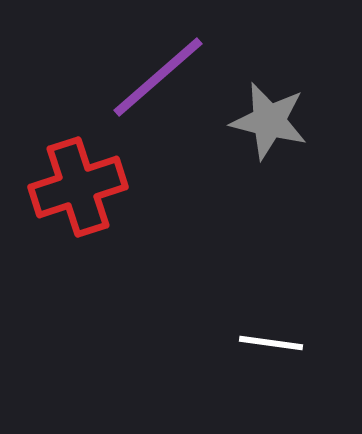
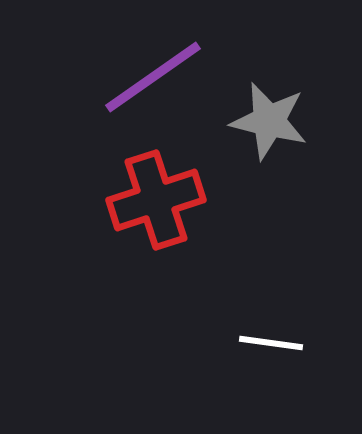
purple line: moved 5 px left; rotated 6 degrees clockwise
red cross: moved 78 px right, 13 px down
